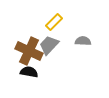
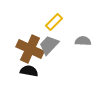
brown cross: moved 1 px right, 2 px up
black semicircle: moved 1 px up
